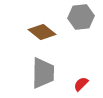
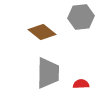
gray trapezoid: moved 5 px right
red semicircle: rotated 42 degrees clockwise
